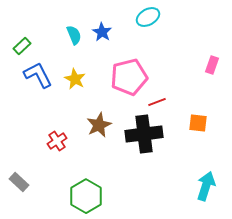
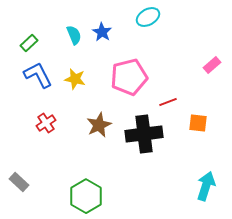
green rectangle: moved 7 px right, 3 px up
pink rectangle: rotated 30 degrees clockwise
yellow star: rotated 15 degrees counterclockwise
red line: moved 11 px right
red cross: moved 11 px left, 18 px up
